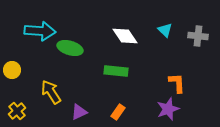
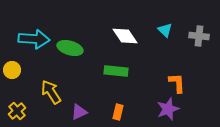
cyan arrow: moved 6 px left, 8 px down
gray cross: moved 1 px right
orange rectangle: rotated 21 degrees counterclockwise
